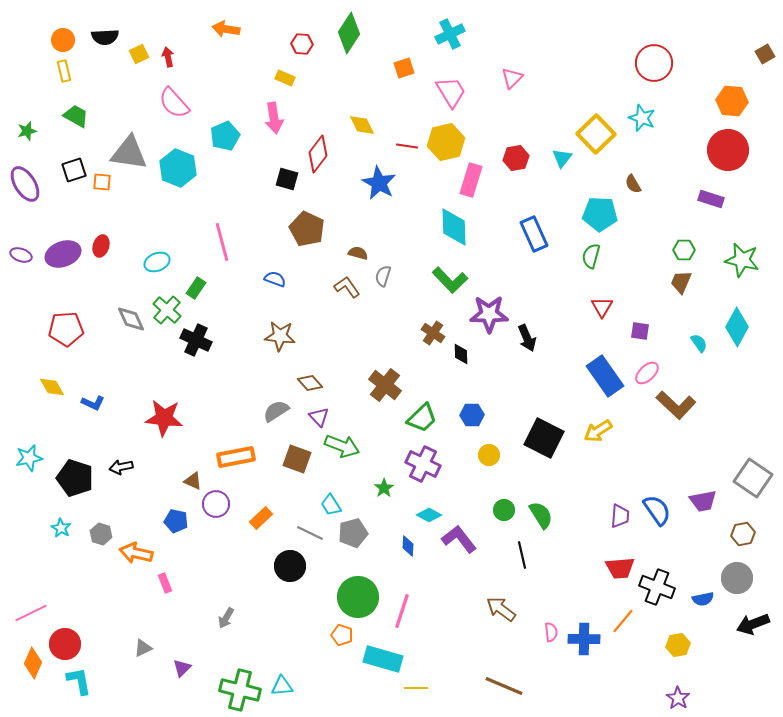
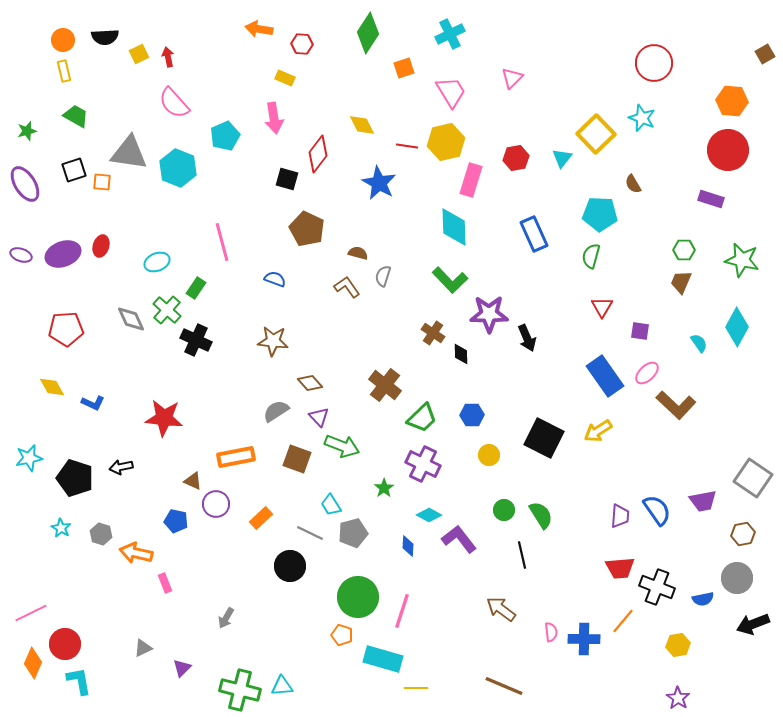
orange arrow at (226, 29): moved 33 px right
green diamond at (349, 33): moved 19 px right
brown star at (280, 336): moved 7 px left, 5 px down
